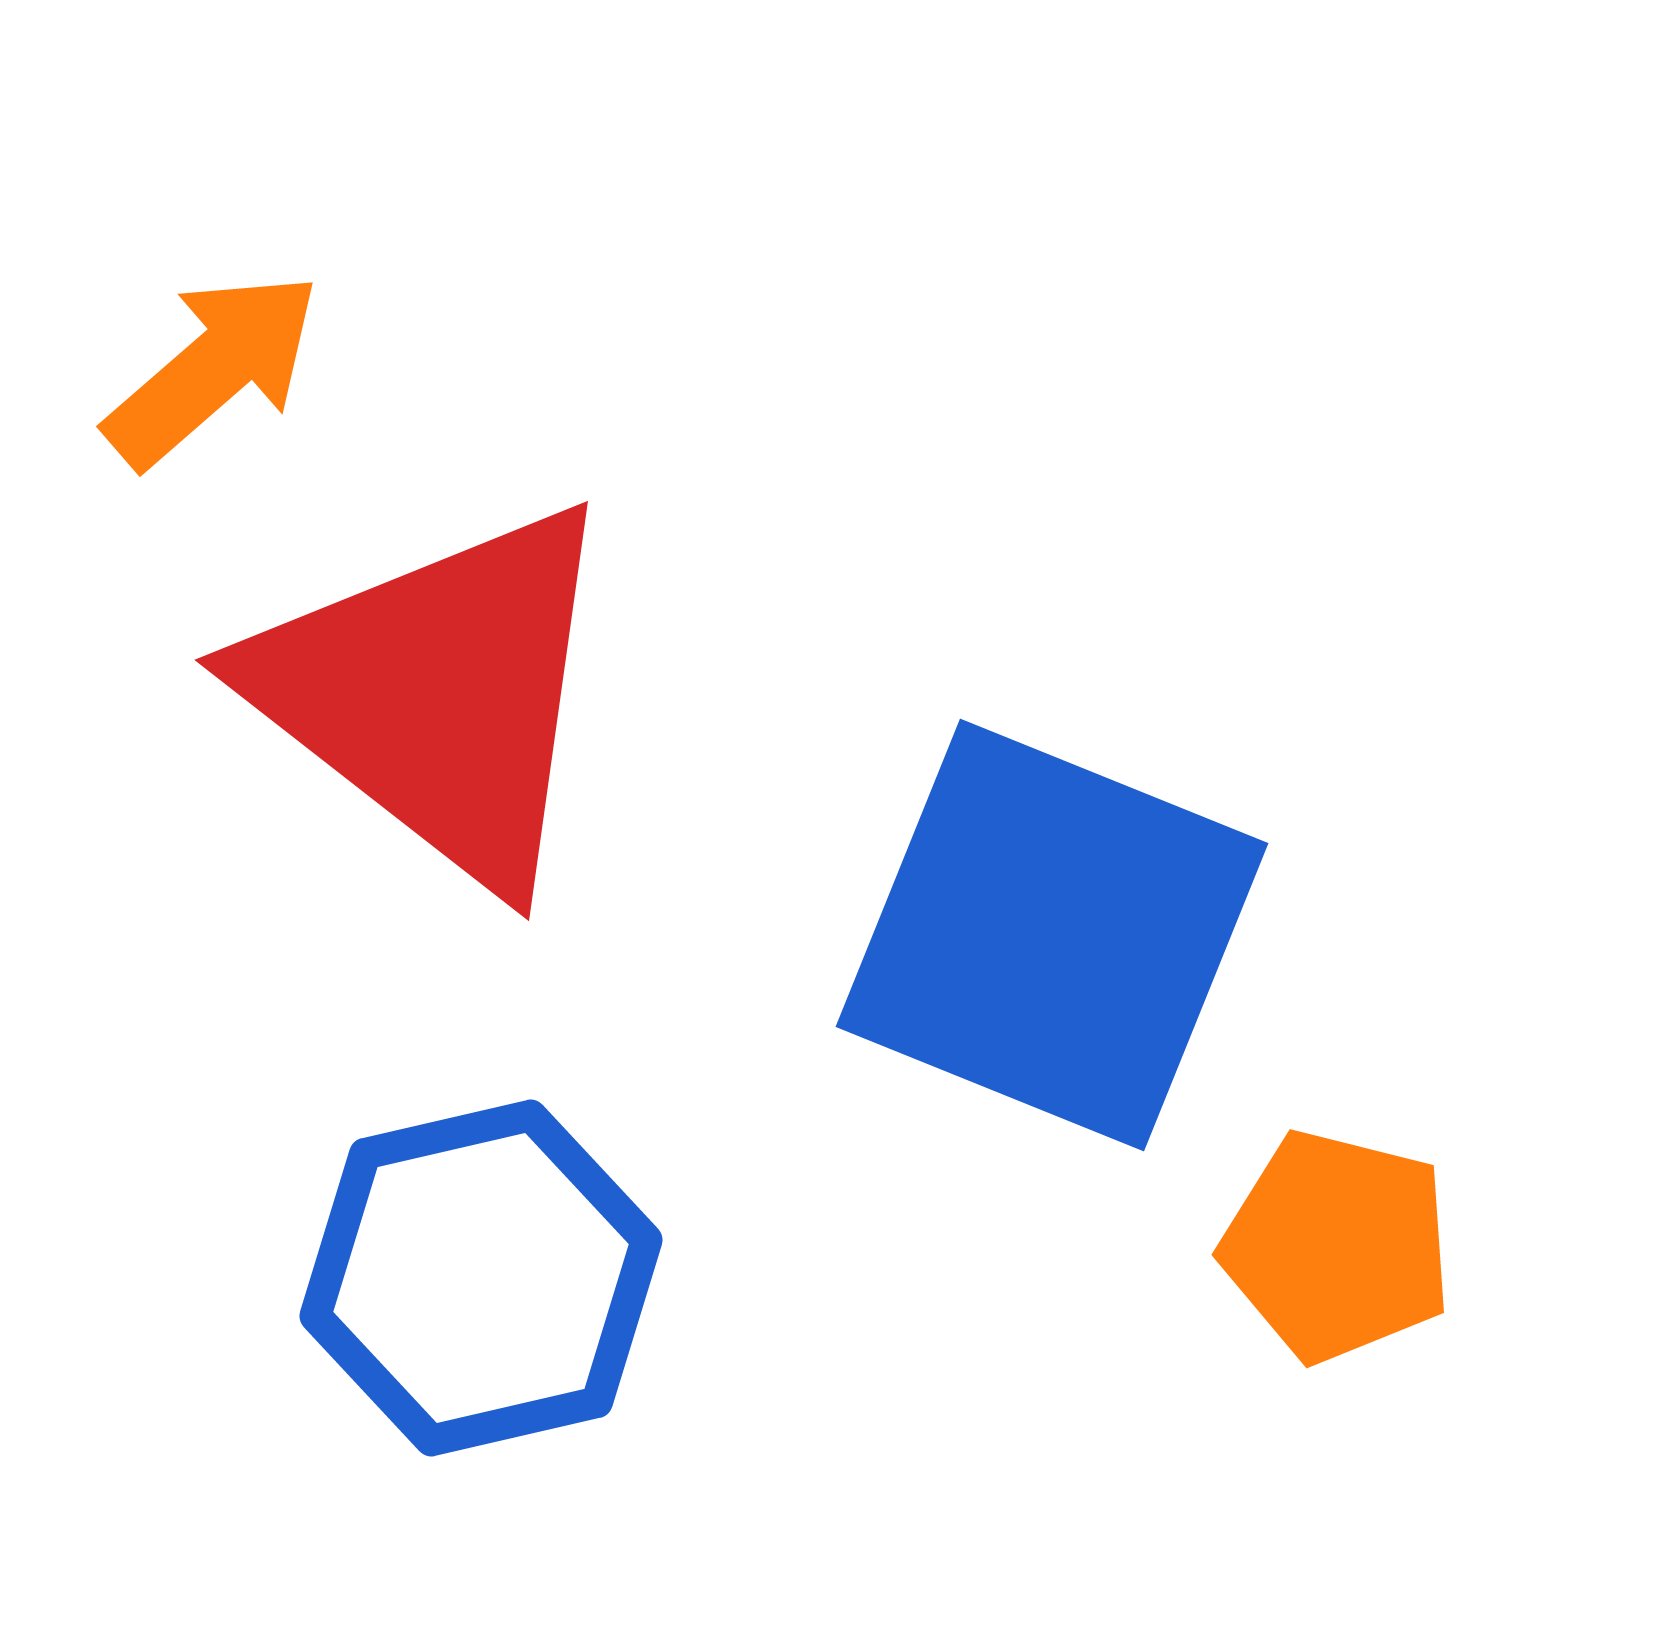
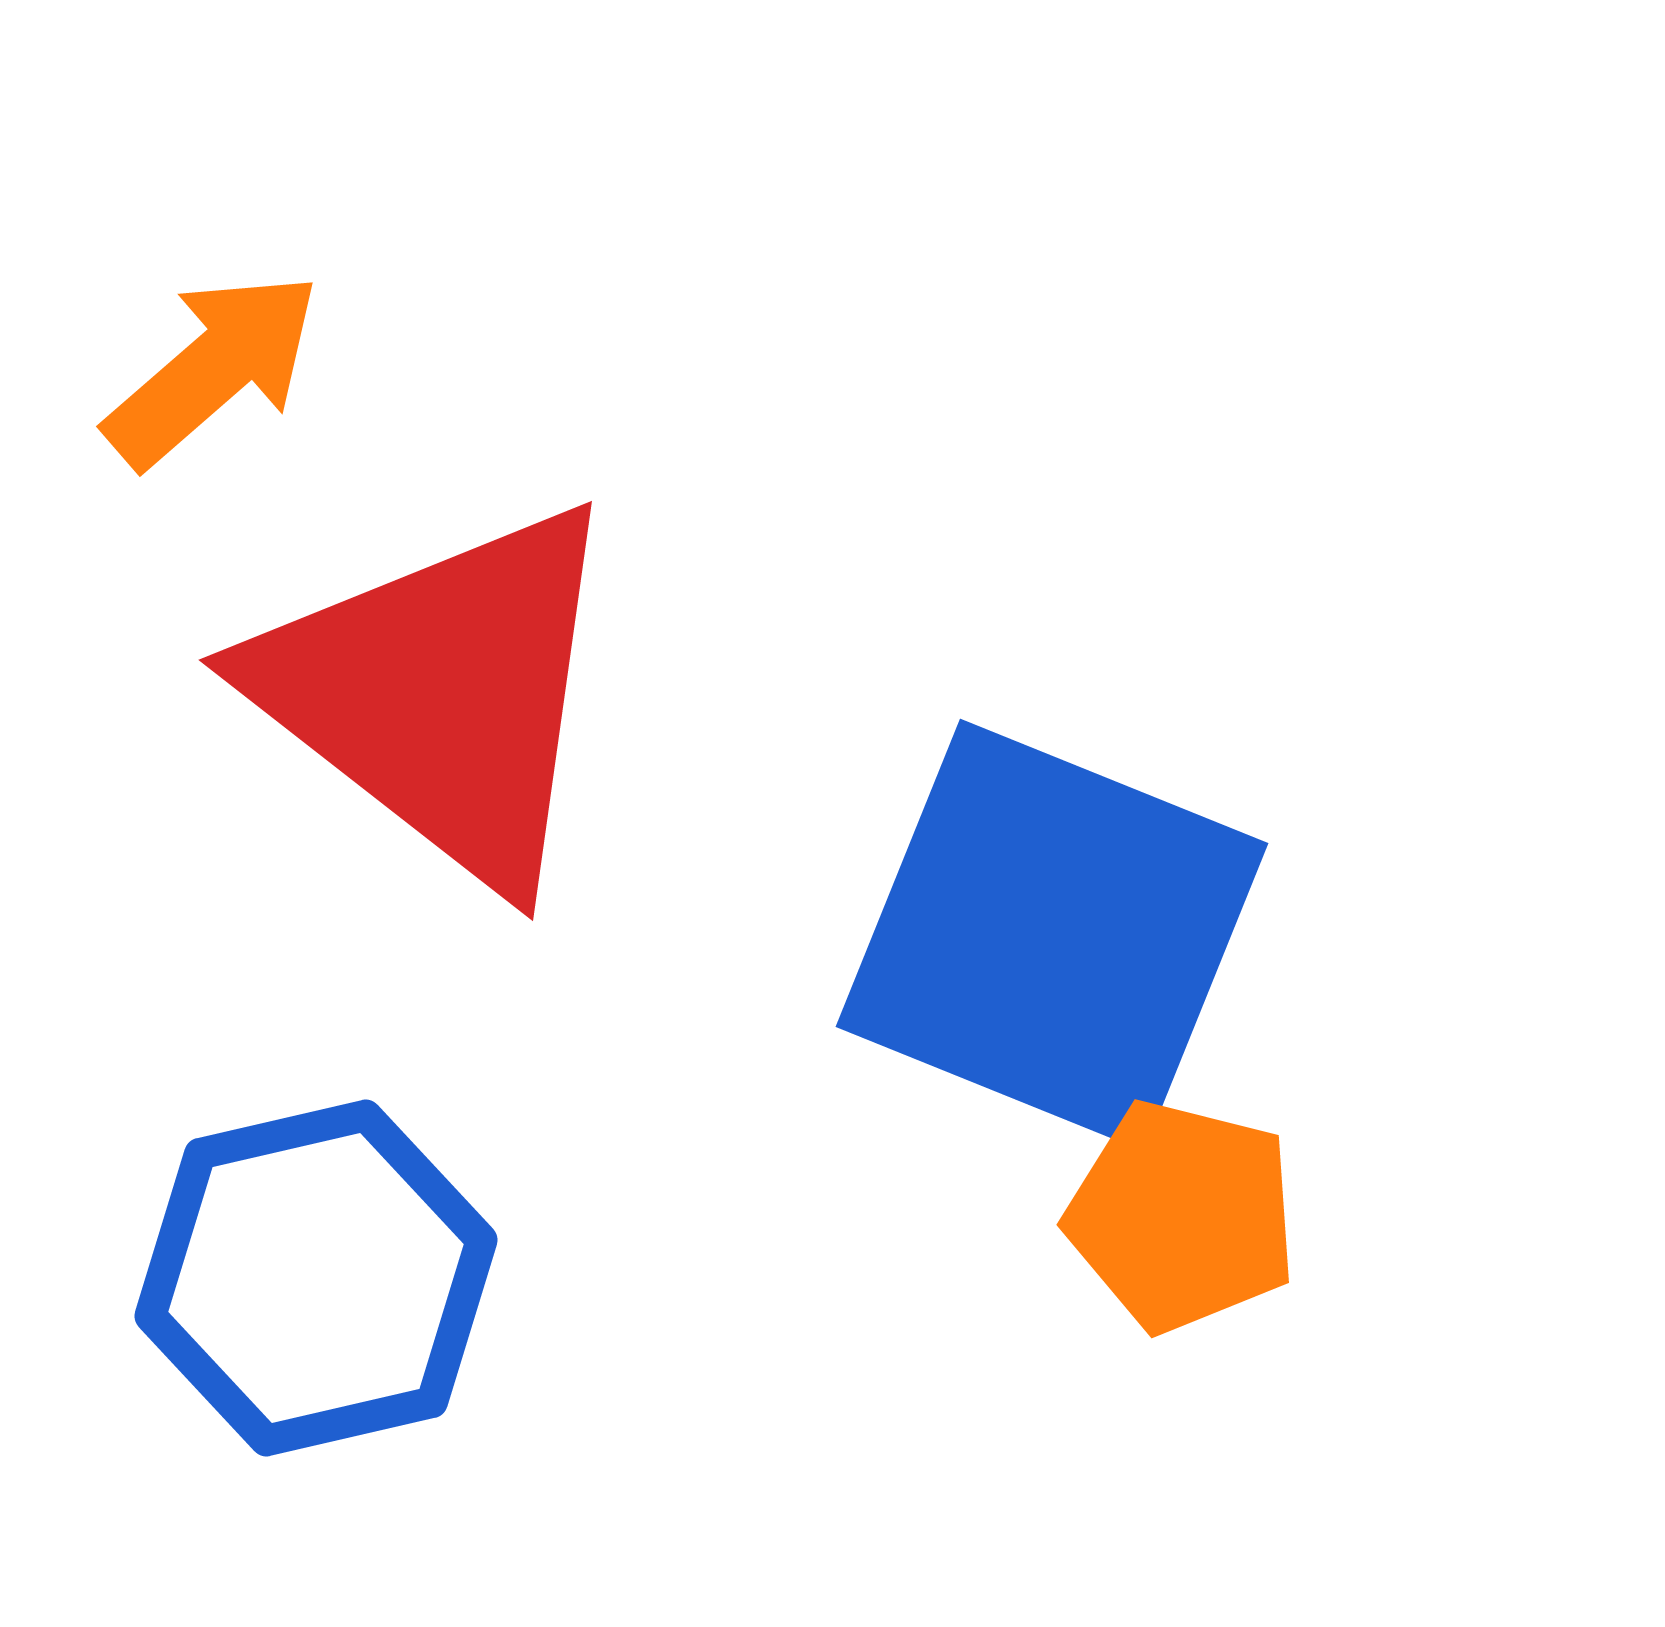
red triangle: moved 4 px right
orange pentagon: moved 155 px left, 30 px up
blue hexagon: moved 165 px left
